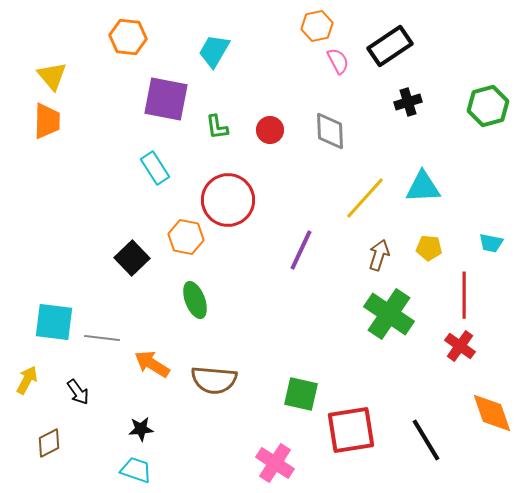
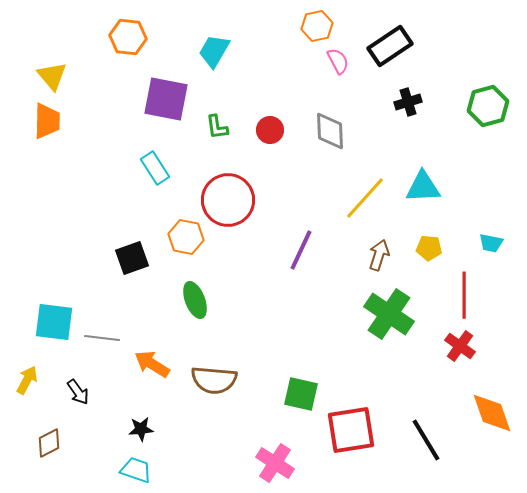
black square at (132, 258): rotated 24 degrees clockwise
